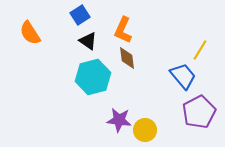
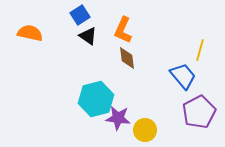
orange semicircle: rotated 135 degrees clockwise
black triangle: moved 5 px up
yellow line: rotated 15 degrees counterclockwise
cyan hexagon: moved 3 px right, 22 px down
purple star: moved 1 px left, 2 px up
